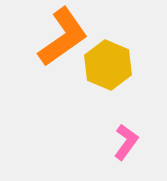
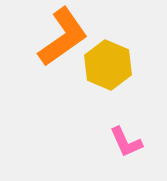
pink L-shape: rotated 120 degrees clockwise
